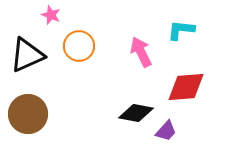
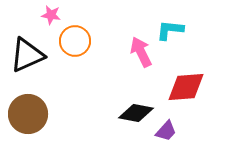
pink star: rotated 12 degrees counterclockwise
cyan L-shape: moved 11 px left
orange circle: moved 4 px left, 5 px up
